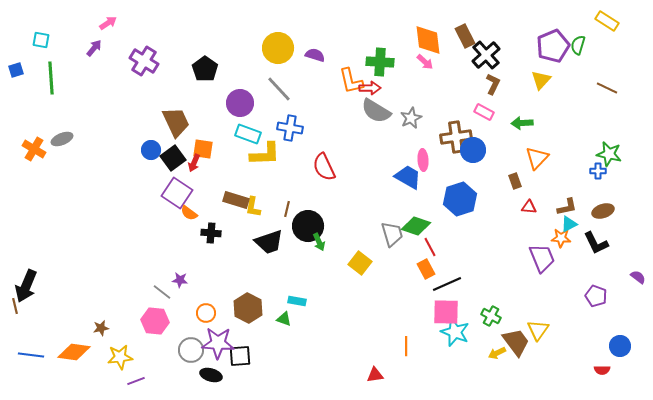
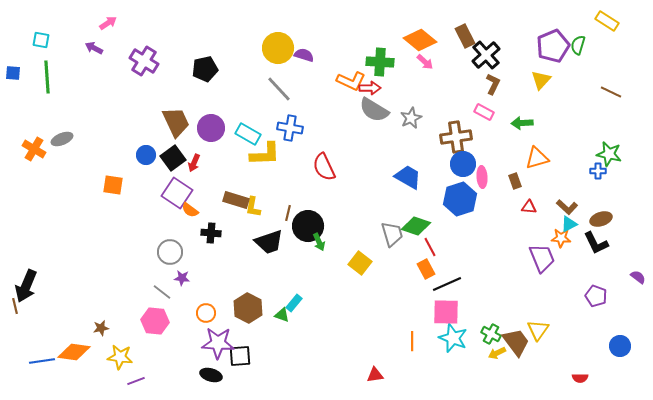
orange diamond at (428, 40): moved 8 px left; rotated 44 degrees counterclockwise
purple arrow at (94, 48): rotated 102 degrees counterclockwise
purple semicircle at (315, 55): moved 11 px left
black pentagon at (205, 69): rotated 25 degrees clockwise
blue square at (16, 70): moved 3 px left, 3 px down; rotated 21 degrees clockwise
green line at (51, 78): moved 4 px left, 1 px up
orange L-shape at (351, 81): rotated 52 degrees counterclockwise
brown line at (607, 88): moved 4 px right, 4 px down
purple circle at (240, 103): moved 29 px left, 25 px down
gray semicircle at (376, 111): moved 2 px left, 1 px up
cyan rectangle at (248, 134): rotated 10 degrees clockwise
orange square at (203, 149): moved 90 px left, 36 px down
blue circle at (151, 150): moved 5 px left, 5 px down
blue circle at (473, 150): moved 10 px left, 14 px down
orange triangle at (537, 158): rotated 30 degrees clockwise
pink ellipse at (423, 160): moved 59 px right, 17 px down
brown L-shape at (567, 207): rotated 55 degrees clockwise
brown line at (287, 209): moved 1 px right, 4 px down
brown ellipse at (603, 211): moved 2 px left, 8 px down
orange semicircle at (189, 213): moved 1 px right, 3 px up
purple star at (180, 280): moved 2 px right, 2 px up
cyan rectangle at (297, 301): moved 3 px left, 2 px down; rotated 60 degrees counterclockwise
green cross at (491, 316): moved 18 px down
green triangle at (284, 319): moved 2 px left, 4 px up
cyan star at (455, 332): moved 2 px left, 6 px down
orange line at (406, 346): moved 6 px right, 5 px up
gray circle at (191, 350): moved 21 px left, 98 px up
blue line at (31, 355): moved 11 px right, 6 px down; rotated 15 degrees counterclockwise
yellow star at (120, 357): rotated 15 degrees clockwise
red semicircle at (602, 370): moved 22 px left, 8 px down
